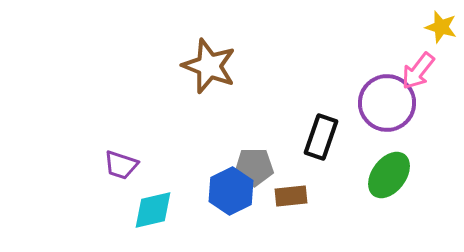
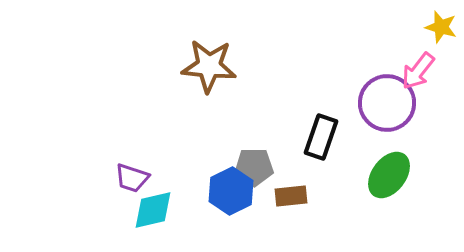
brown star: rotated 16 degrees counterclockwise
purple trapezoid: moved 11 px right, 13 px down
